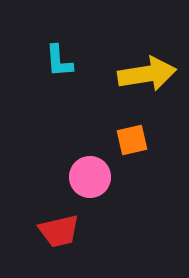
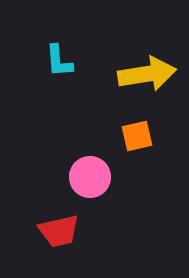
orange square: moved 5 px right, 4 px up
